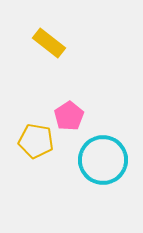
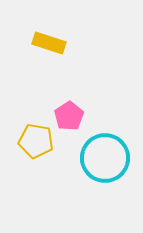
yellow rectangle: rotated 20 degrees counterclockwise
cyan circle: moved 2 px right, 2 px up
